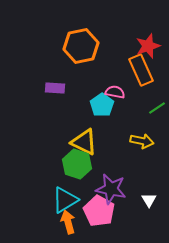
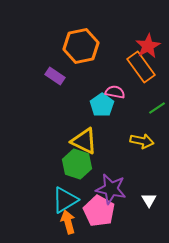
red star: rotated 10 degrees counterclockwise
orange rectangle: moved 3 px up; rotated 12 degrees counterclockwise
purple rectangle: moved 12 px up; rotated 30 degrees clockwise
yellow triangle: moved 1 px up
